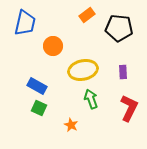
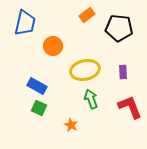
yellow ellipse: moved 2 px right
red L-shape: moved 1 px right, 1 px up; rotated 48 degrees counterclockwise
